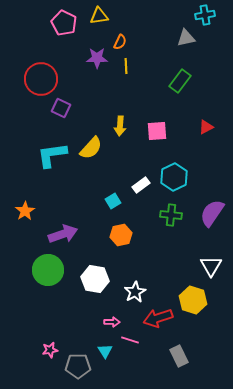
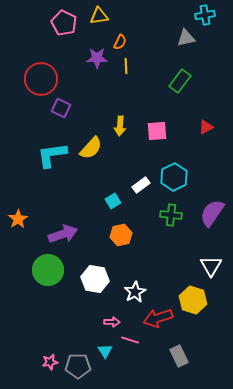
orange star: moved 7 px left, 8 px down
pink star: moved 12 px down
